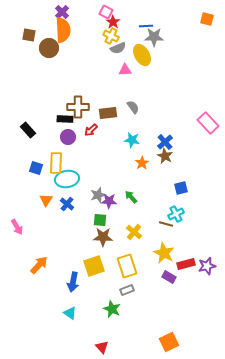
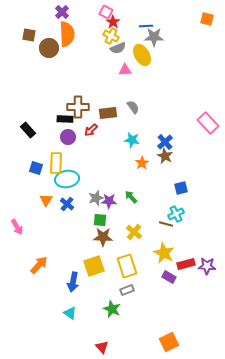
orange semicircle at (63, 30): moved 4 px right, 4 px down
gray star at (98, 195): moved 2 px left, 3 px down
purple star at (207, 266): rotated 18 degrees clockwise
